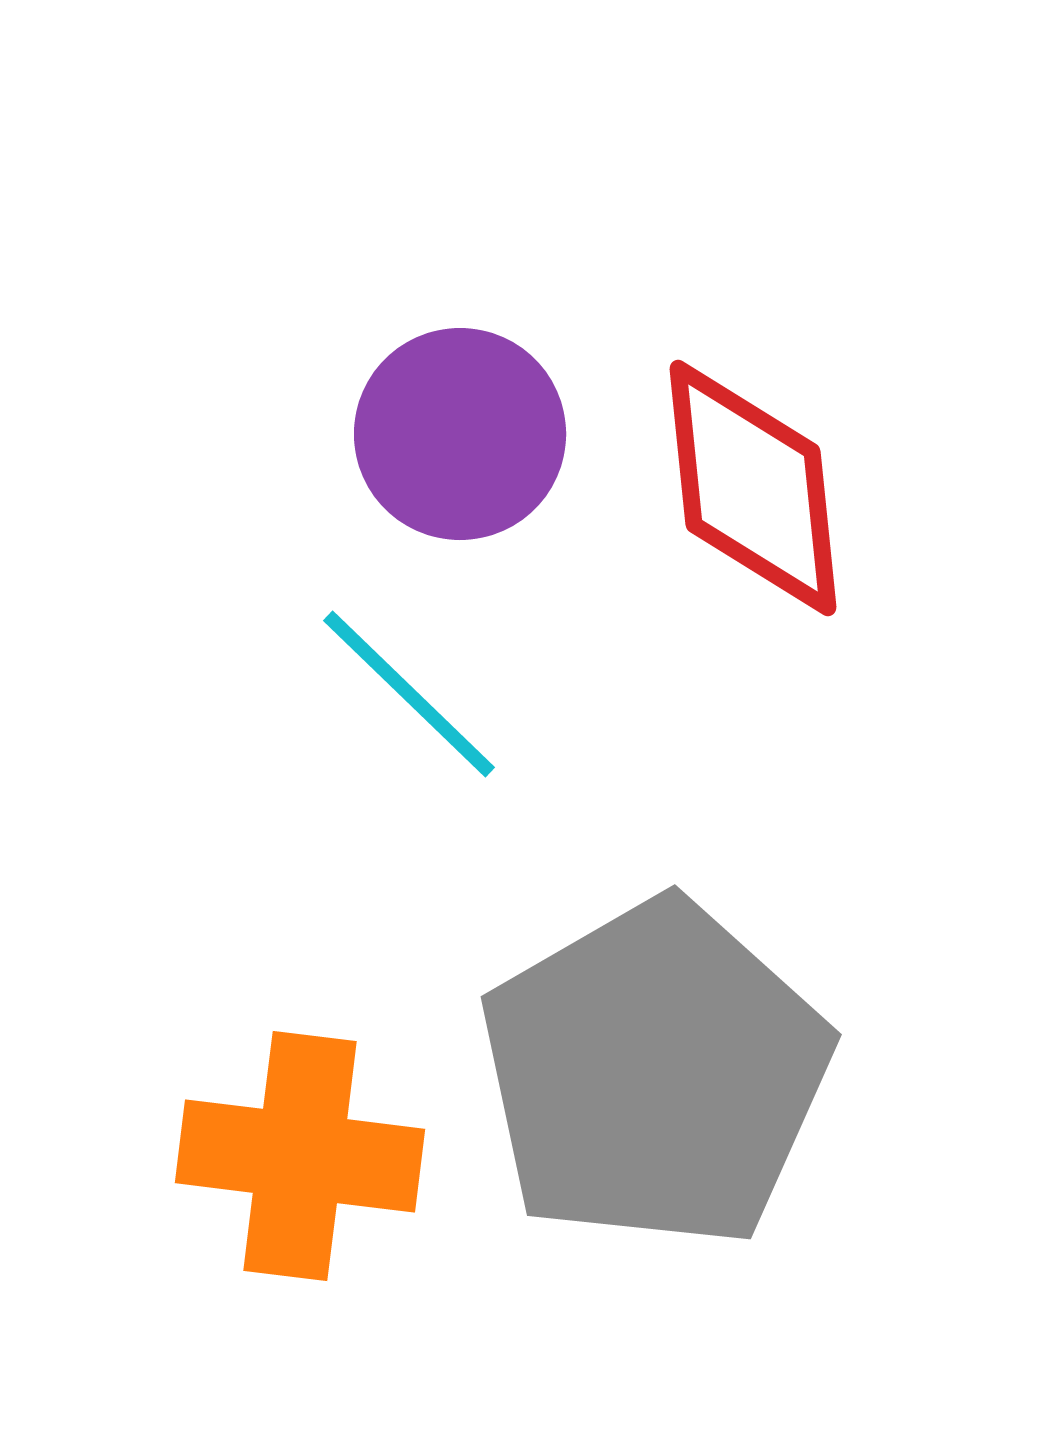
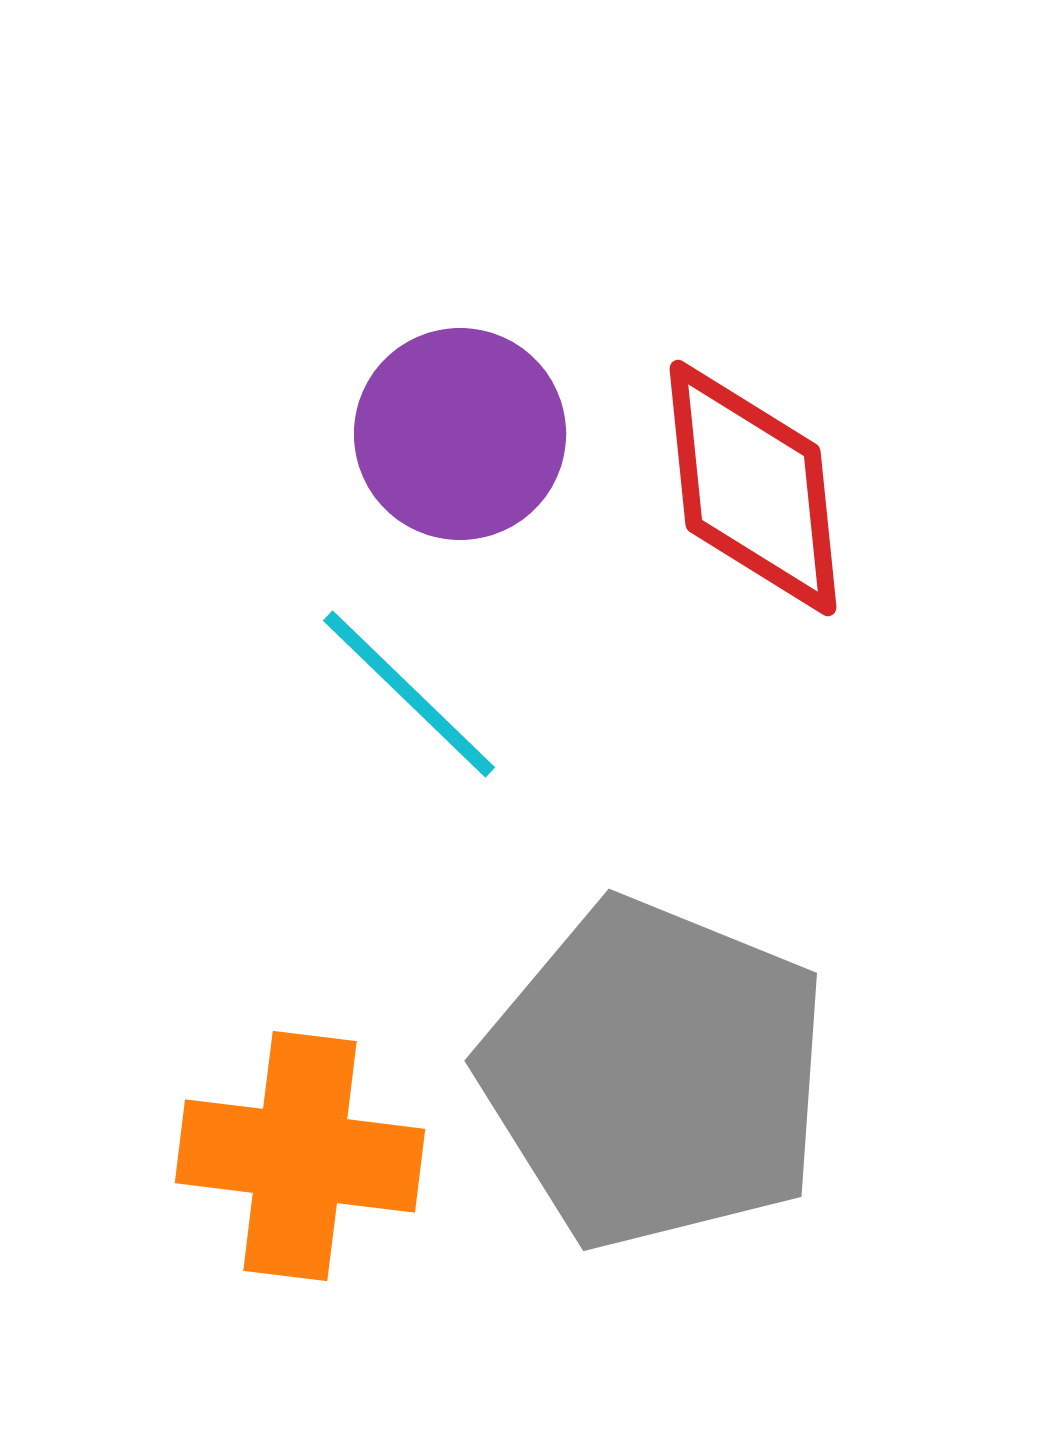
gray pentagon: rotated 20 degrees counterclockwise
